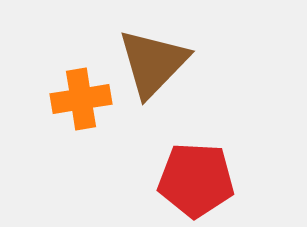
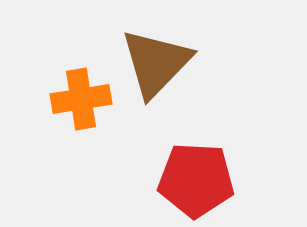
brown triangle: moved 3 px right
